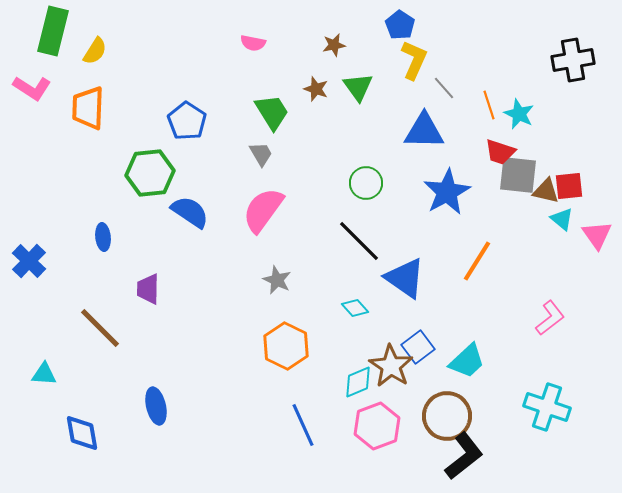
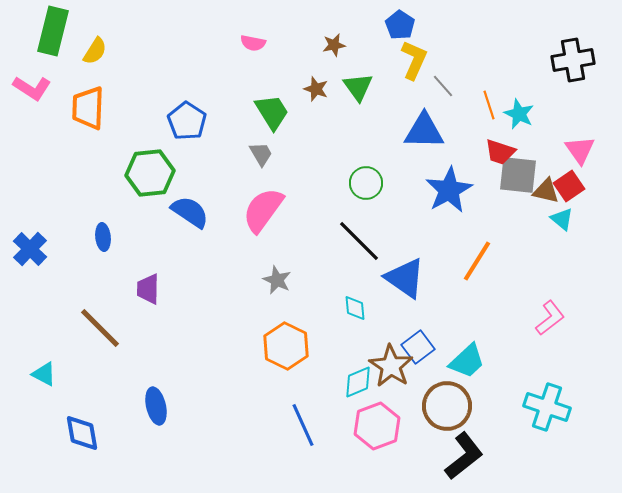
gray line at (444, 88): moved 1 px left, 2 px up
red square at (569, 186): rotated 28 degrees counterclockwise
blue star at (447, 192): moved 2 px right, 2 px up
pink triangle at (597, 235): moved 17 px left, 85 px up
blue cross at (29, 261): moved 1 px right, 12 px up
cyan diamond at (355, 308): rotated 36 degrees clockwise
cyan triangle at (44, 374): rotated 24 degrees clockwise
brown circle at (447, 416): moved 10 px up
